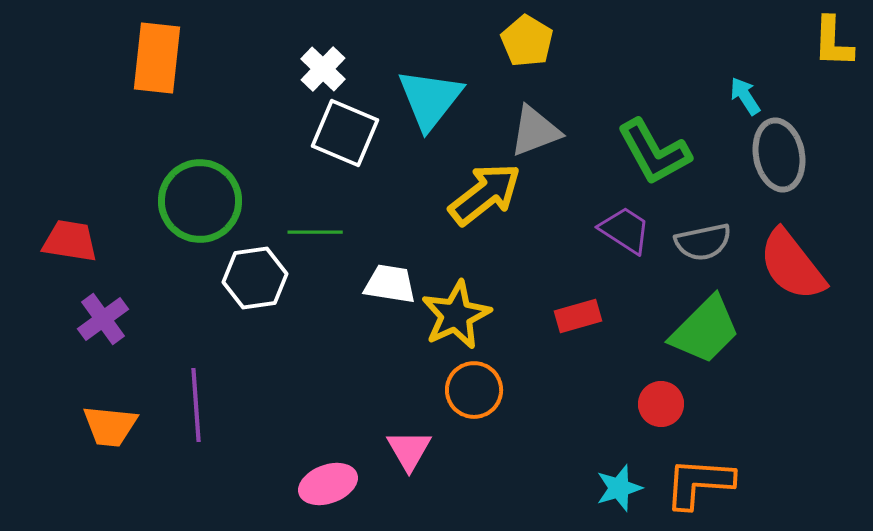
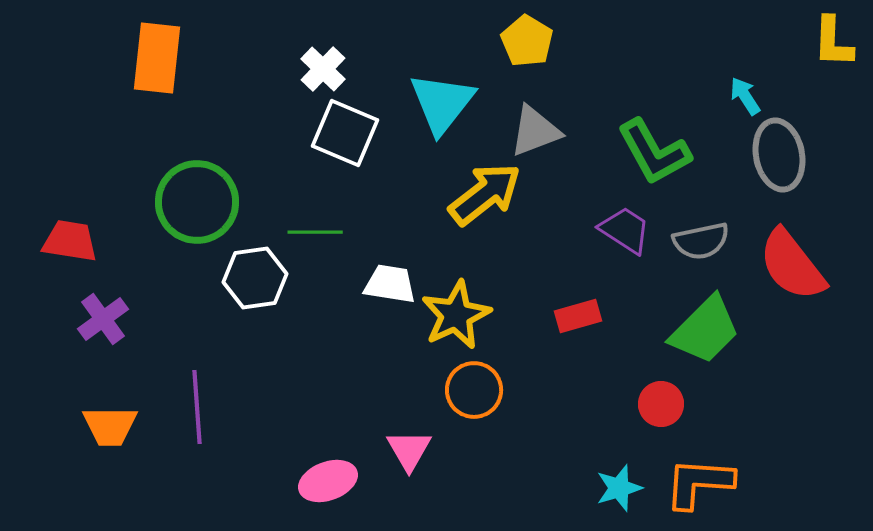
cyan triangle: moved 12 px right, 4 px down
green circle: moved 3 px left, 1 px down
gray semicircle: moved 2 px left, 1 px up
purple line: moved 1 px right, 2 px down
orange trapezoid: rotated 6 degrees counterclockwise
pink ellipse: moved 3 px up
